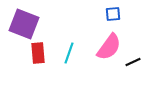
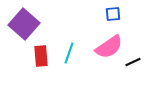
purple square: rotated 20 degrees clockwise
pink semicircle: rotated 20 degrees clockwise
red rectangle: moved 3 px right, 3 px down
